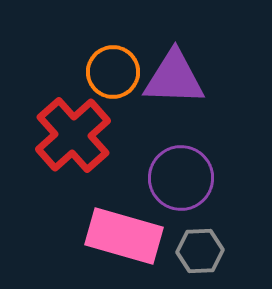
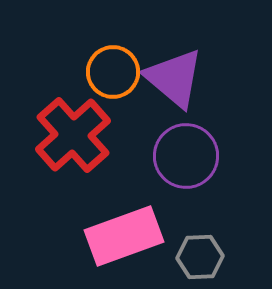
purple triangle: rotated 38 degrees clockwise
purple circle: moved 5 px right, 22 px up
pink rectangle: rotated 36 degrees counterclockwise
gray hexagon: moved 6 px down
